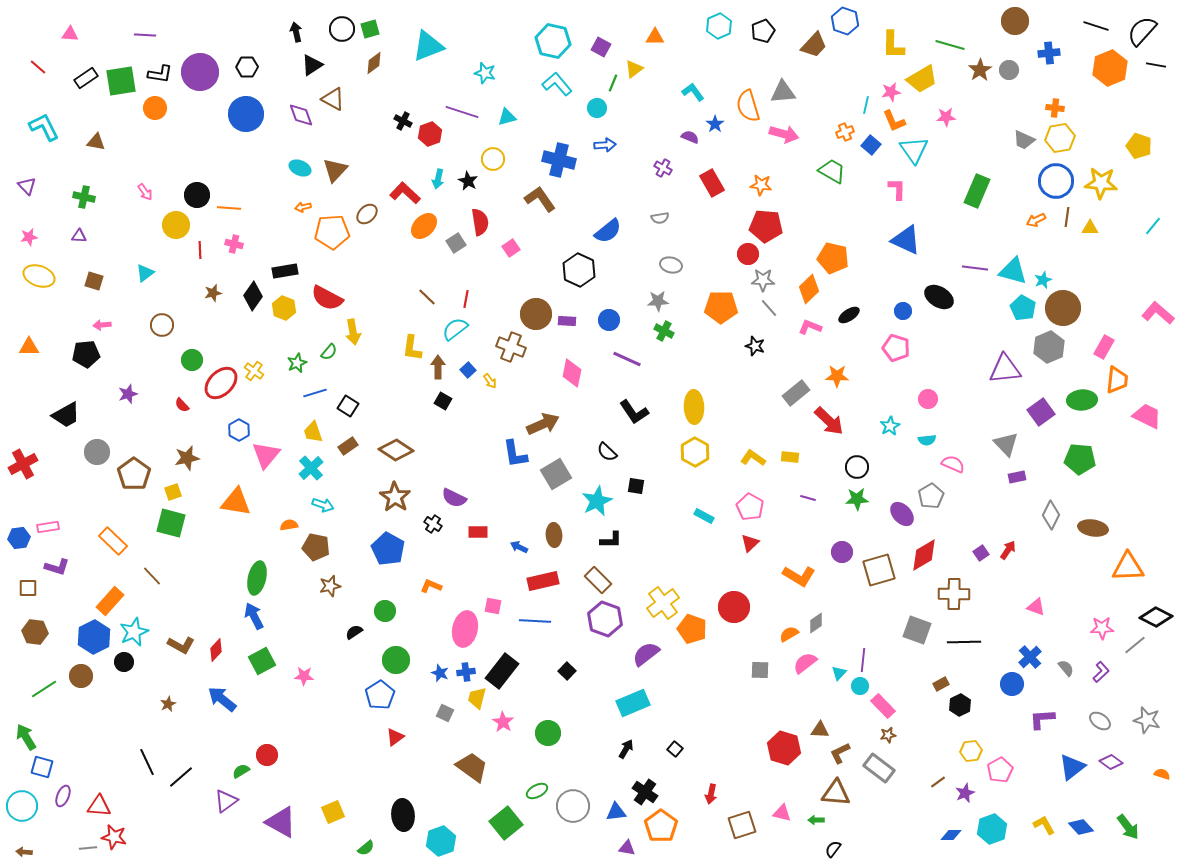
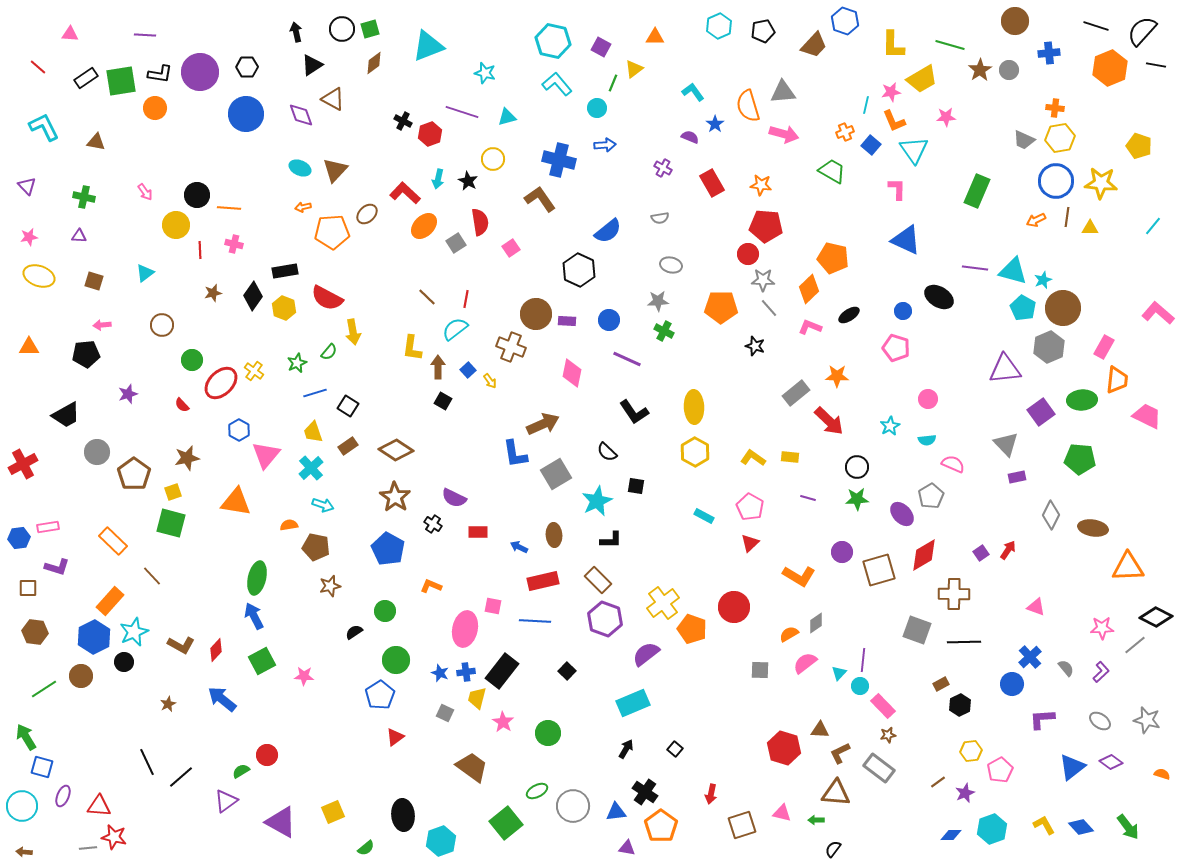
black pentagon at (763, 31): rotated 10 degrees clockwise
